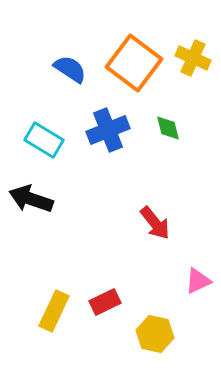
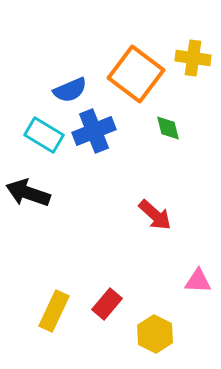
yellow cross: rotated 16 degrees counterclockwise
orange square: moved 2 px right, 11 px down
blue semicircle: moved 21 px down; rotated 124 degrees clockwise
blue cross: moved 14 px left, 1 px down
cyan rectangle: moved 5 px up
black arrow: moved 3 px left, 6 px up
red arrow: moved 8 px up; rotated 9 degrees counterclockwise
pink triangle: rotated 28 degrees clockwise
red rectangle: moved 2 px right, 2 px down; rotated 24 degrees counterclockwise
yellow hexagon: rotated 15 degrees clockwise
